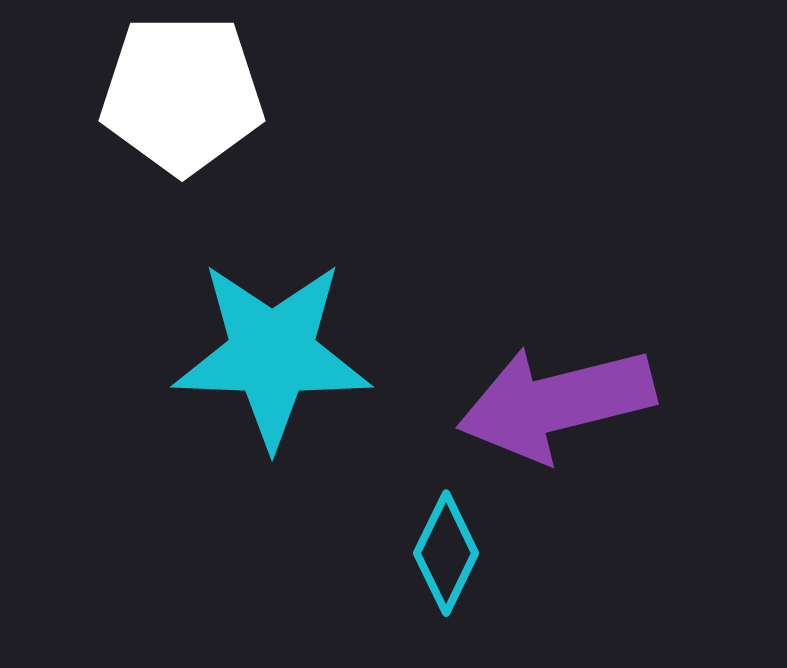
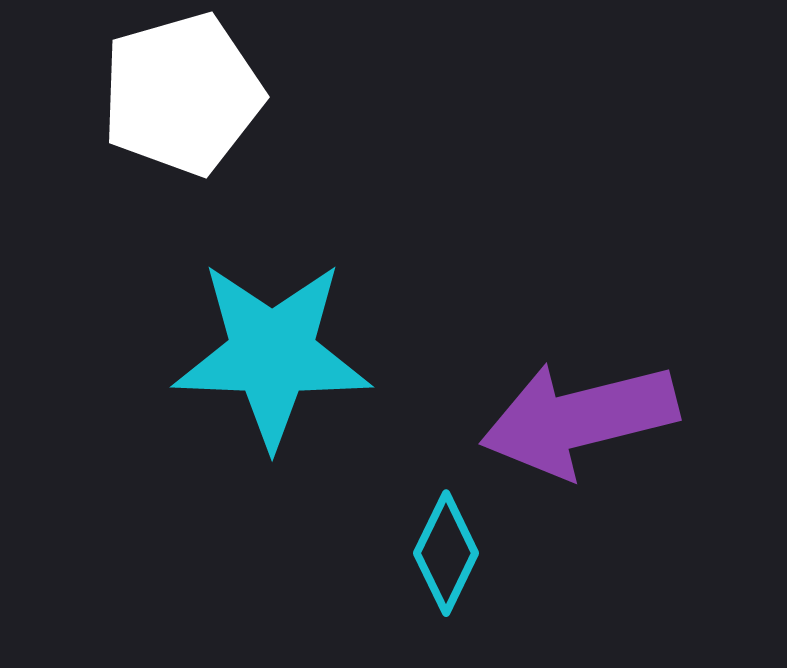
white pentagon: rotated 16 degrees counterclockwise
purple arrow: moved 23 px right, 16 px down
